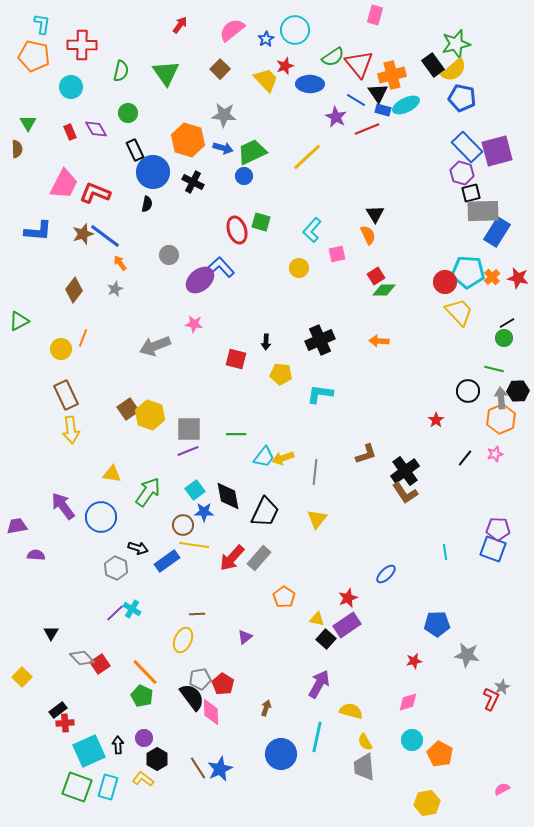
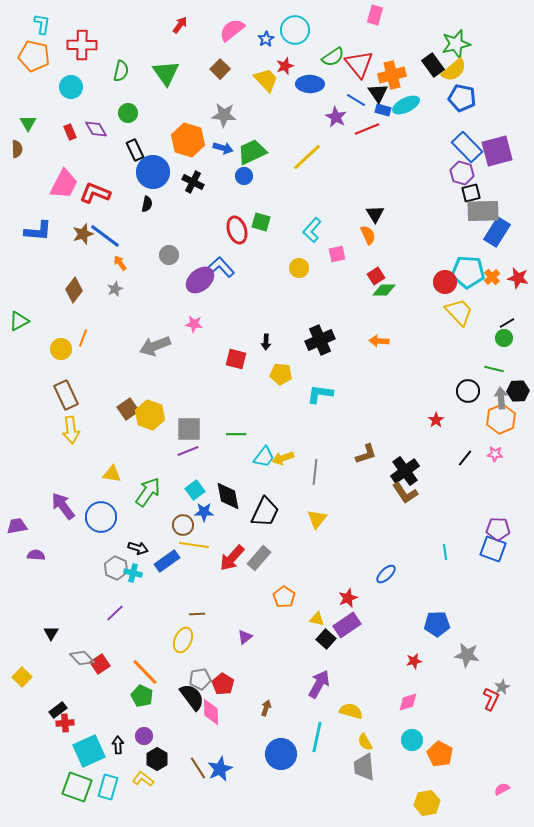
pink star at (495, 454): rotated 21 degrees clockwise
cyan cross at (132, 609): moved 1 px right, 36 px up; rotated 18 degrees counterclockwise
purple circle at (144, 738): moved 2 px up
